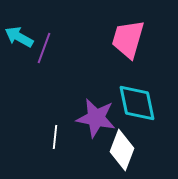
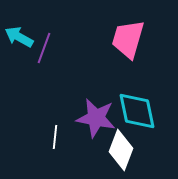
cyan diamond: moved 8 px down
white diamond: moved 1 px left
